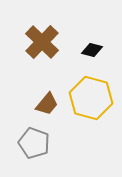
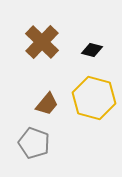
yellow hexagon: moved 3 px right
